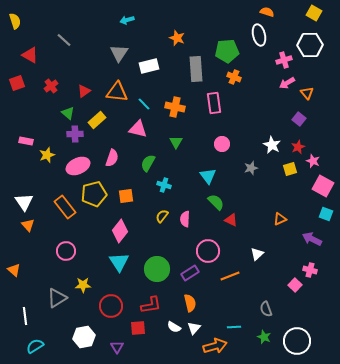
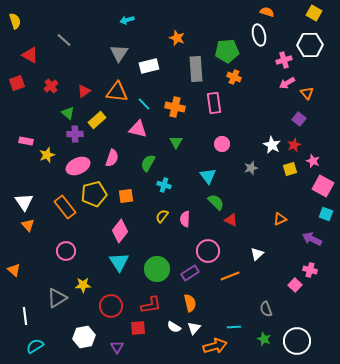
red star at (298, 147): moved 4 px left, 2 px up
green star at (264, 337): moved 2 px down
